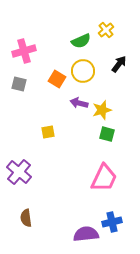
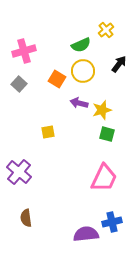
green semicircle: moved 4 px down
gray square: rotated 28 degrees clockwise
